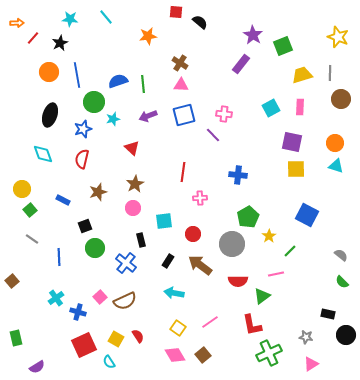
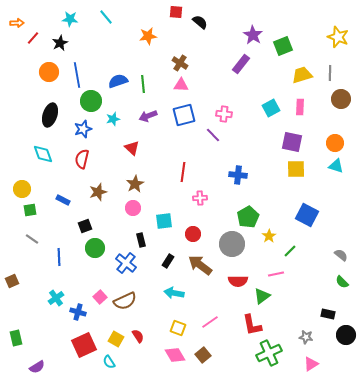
green circle at (94, 102): moved 3 px left, 1 px up
green square at (30, 210): rotated 32 degrees clockwise
brown square at (12, 281): rotated 16 degrees clockwise
yellow square at (178, 328): rotated 14 degrees counterclockwise
